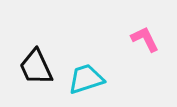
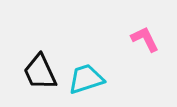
black trapezoid: moved 4 px right, 5 px down
